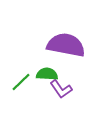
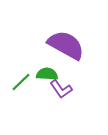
purple semicircle: rotated 18 degrees clockwise
